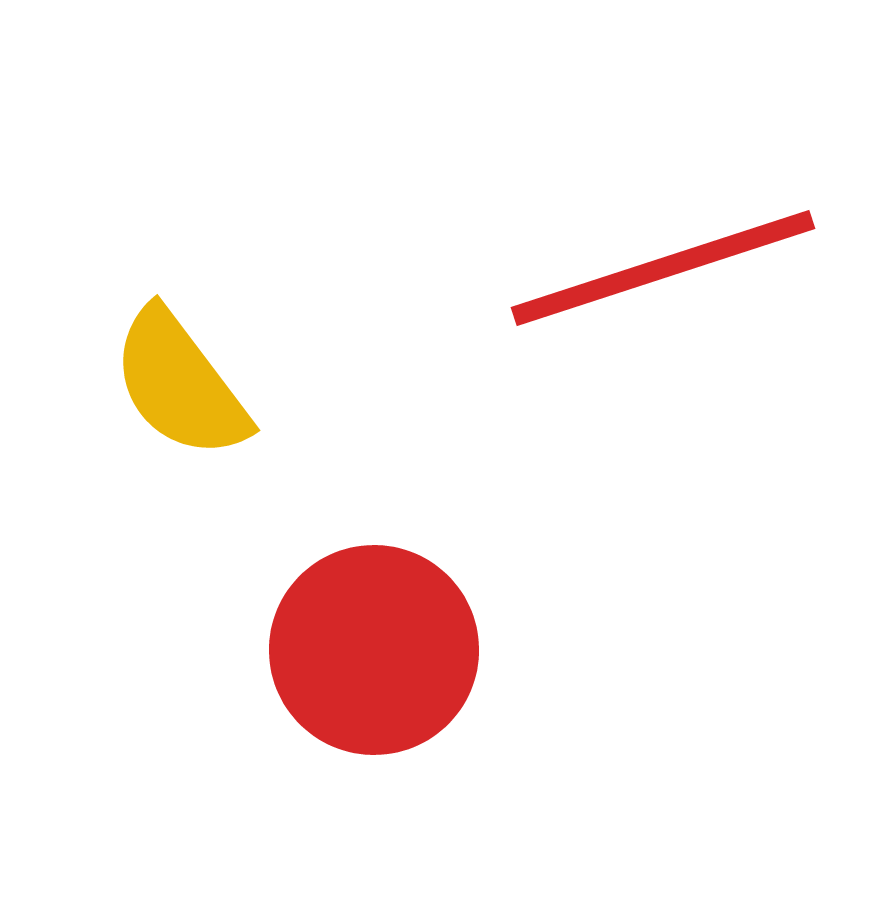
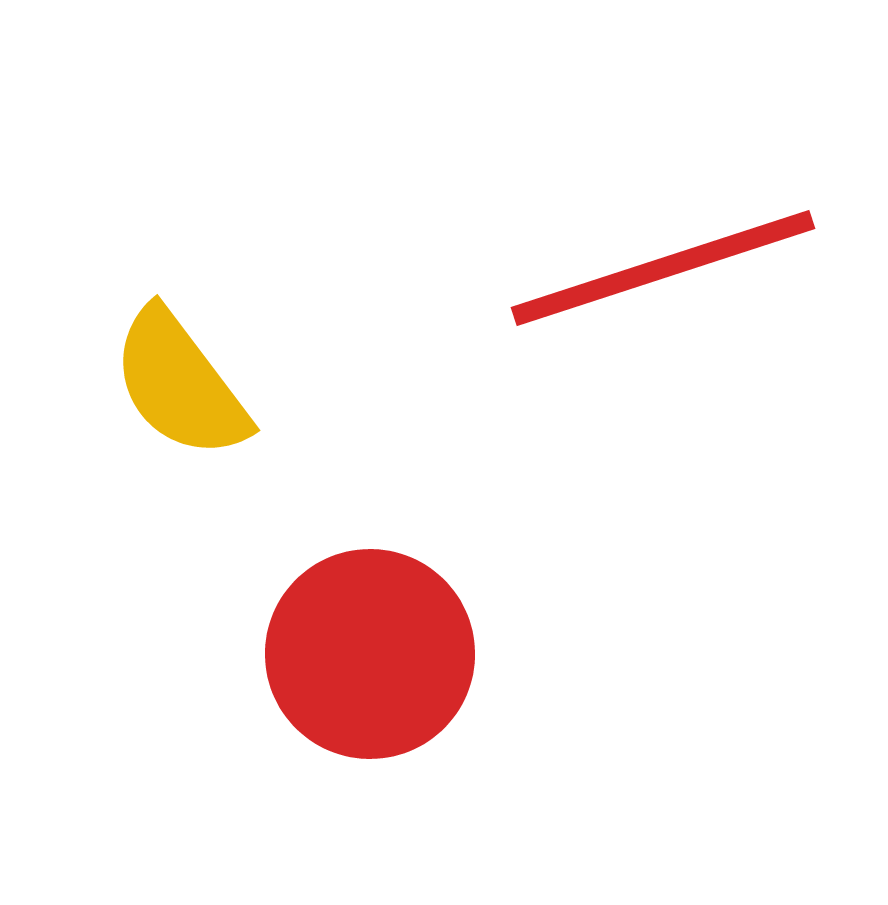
red circle: moved 4 px left, 4 px down
